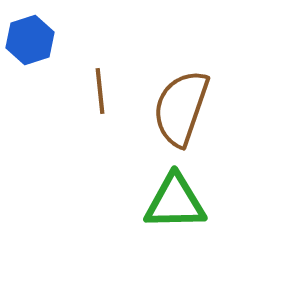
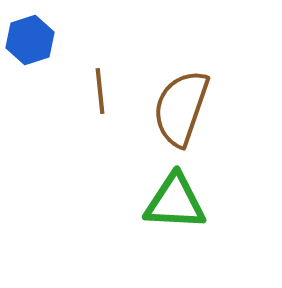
green triangle: rotated 4 degrees clockwise
